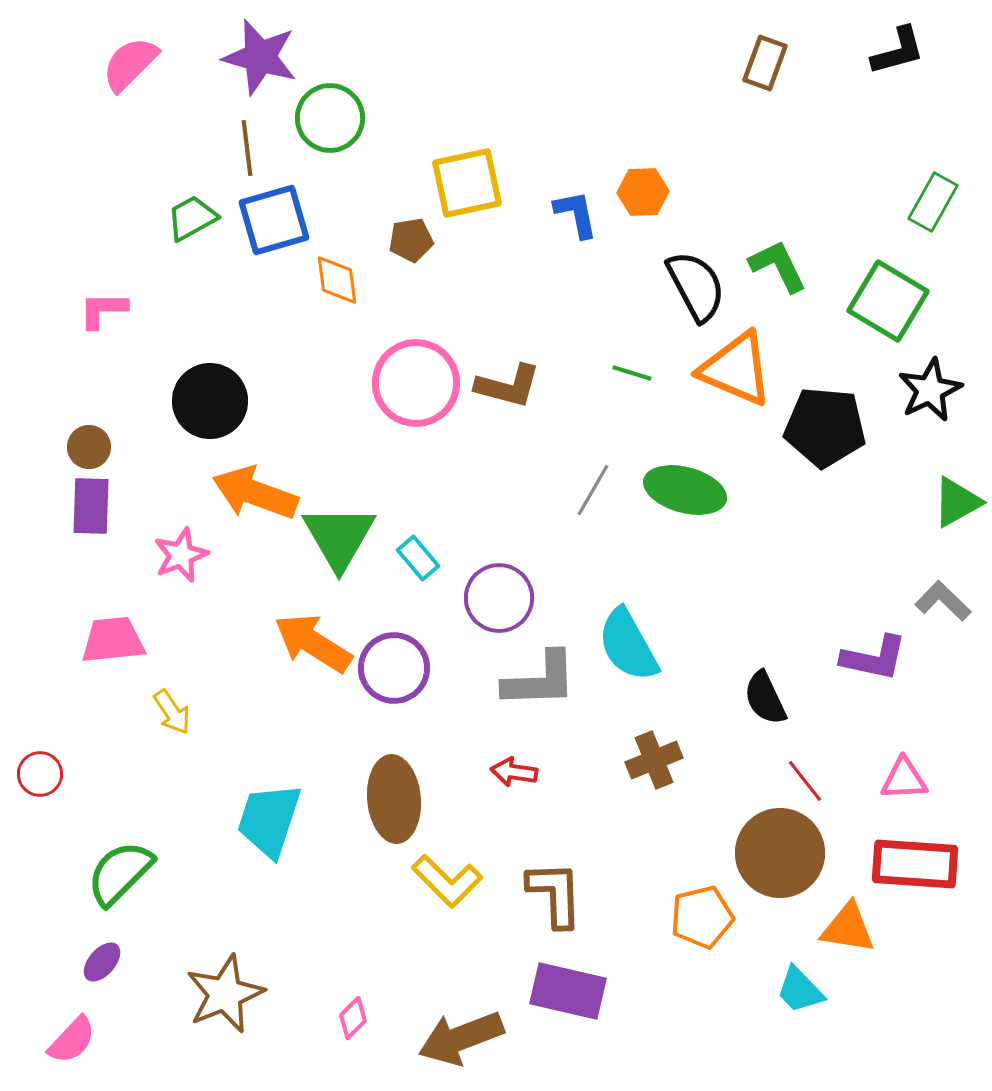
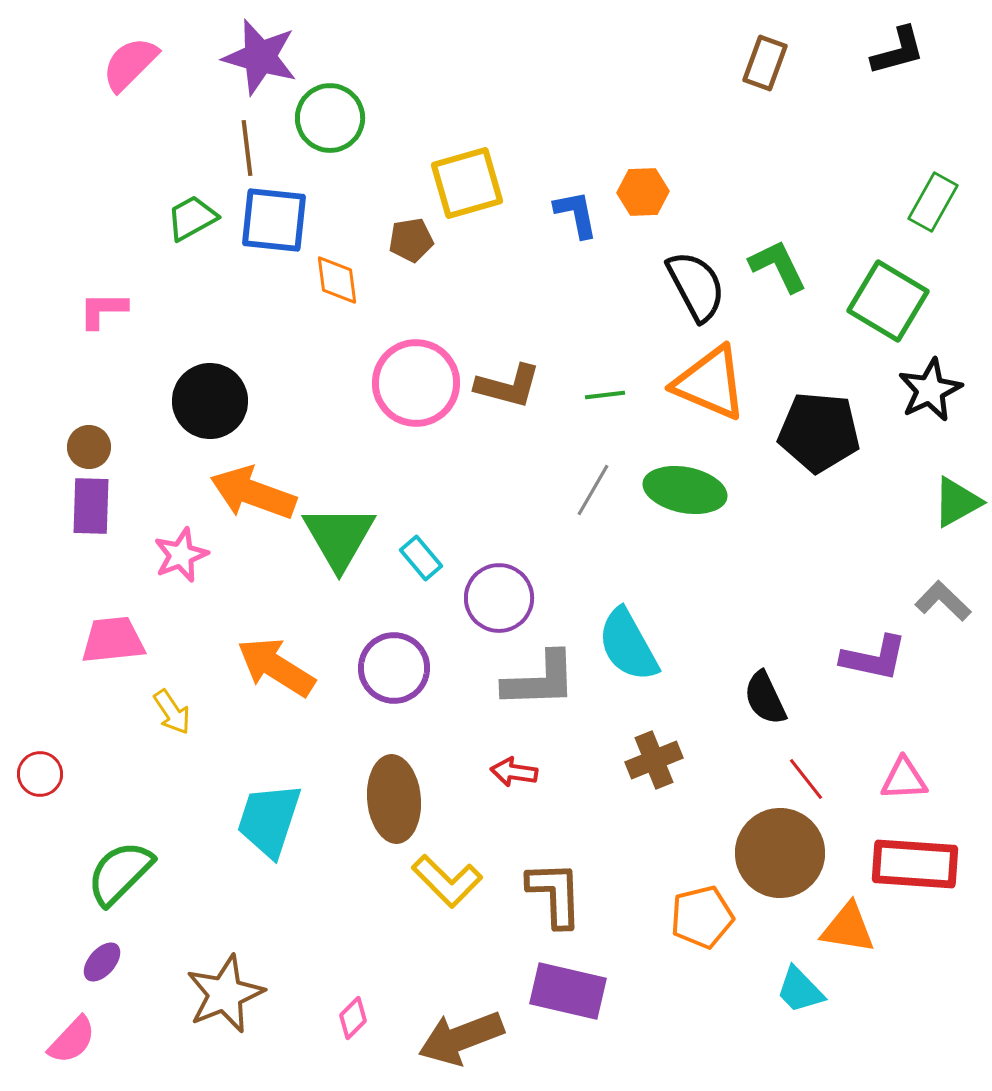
yellow square at (467, 183): rotated 4 degrees counterclockwise
blue square at (274, 220): rotated 22 degrees clockwise
orange triangle at (736, 369): moved 26 px left, 14 px down
green line at (632, 373): moved 27 px left, 22 px down; rotated 24 degrees counterclockwise
black pentagon at (825, 427): moved 6 px left, 5 px down
green ellipse at (685, 490): rotated 4 degrees counterclockwise
orange arrow at (255, 493): moved 2 px left
cyan rectangle at (418, 558): moved 3 px right
orange arrow at (313, 643): moved 37 px left, 24 px down
red line at (805, 781): moved 1 px right, 2 px up
